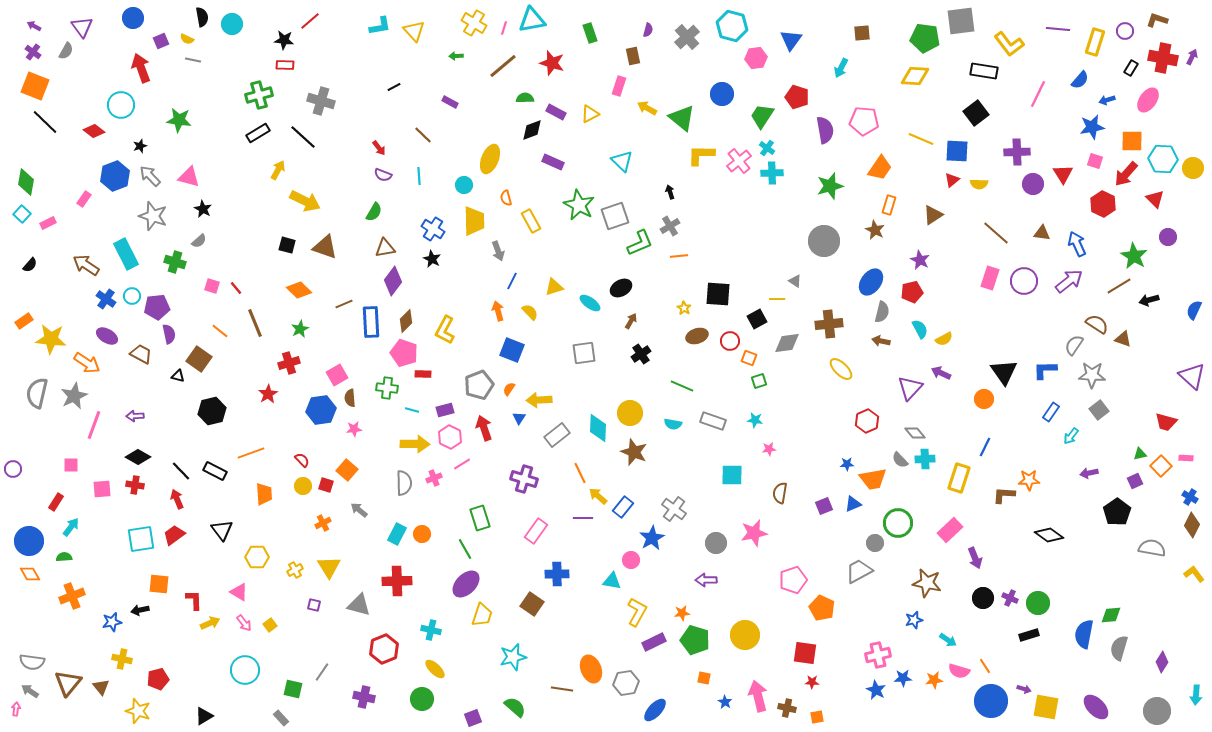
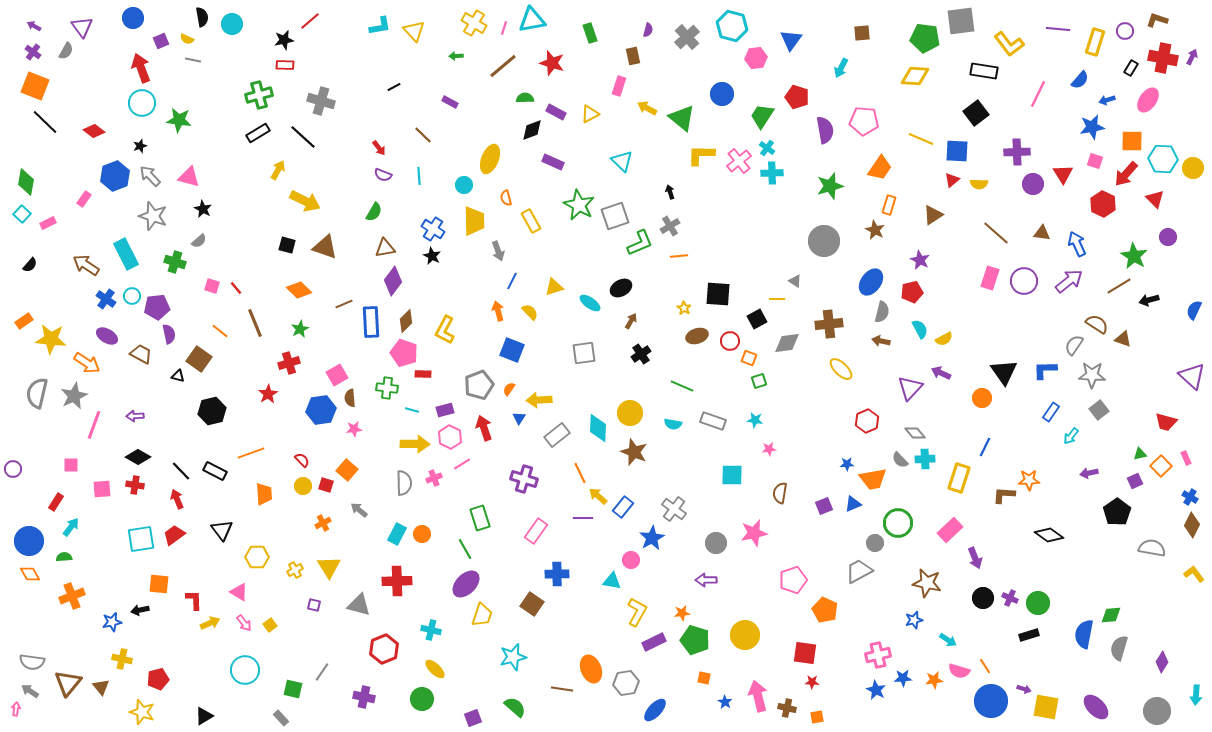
black star at (284, 40): rotated 18 degrees counterclockwise
cyan circle at (121, 105): moved 21 px right, 2 px up
black star at (432, 259): moved 3 px up
orange circle at (984, 399): moved 2 px left, 1 px up
pink rectangle at (1186, 458): rotated 64 degrees clockwise
orange pentagon at (822, 608): moved 3 px right, 2 px down
yellow star at (138, 711): moved 4 px right, 1 px down
